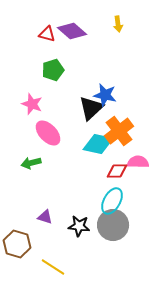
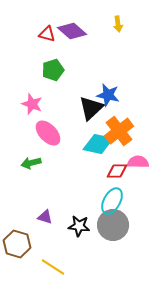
blue star: moved 3 px right
